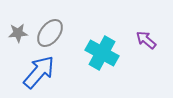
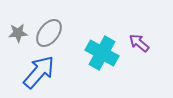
gray ellipse: moved 1 px left
purple arrow: moved 7 px left, 3 px down
